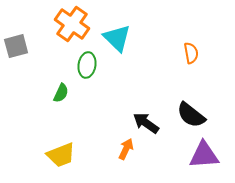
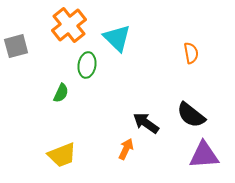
orange cross: moved 3 px left, 1 px down; rotated 16 degrees clockwise
yellow trapezoid: moved 1 px right
